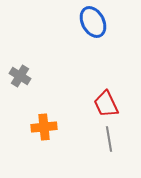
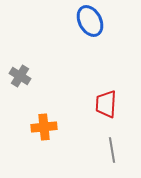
blue ellipse: moved 3 px left, 1 px up
red trapezoid: rotated 28 degrees clockwise
gray line: moved 3 px right, 11 px down
